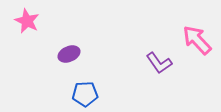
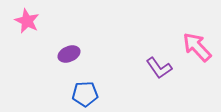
pink arrow: moved 7 px down
purple L-shape: moved 5 px down
